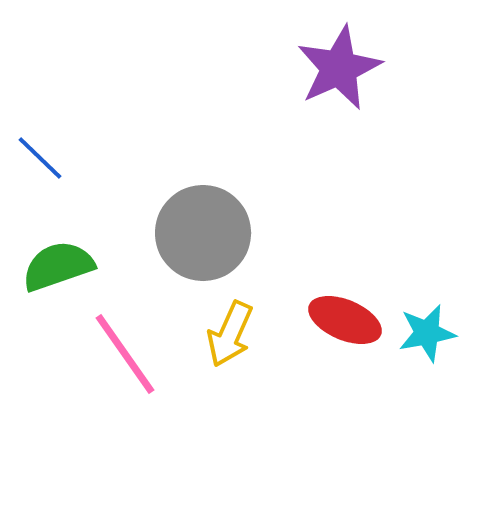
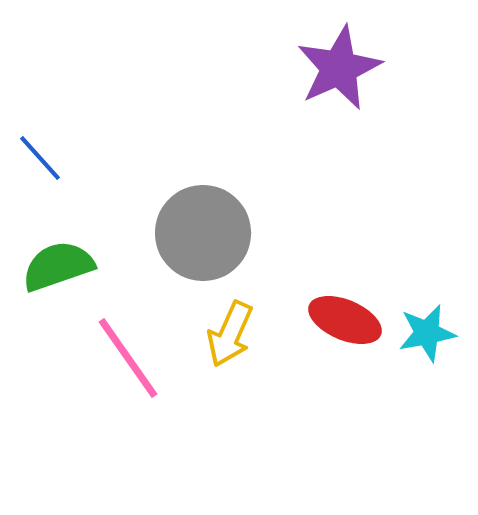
blue line: rotated 4 degrees clockwise
pink line: moved 3 px right, 4 px down
